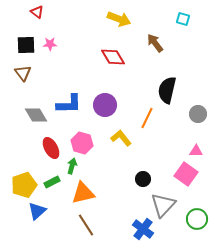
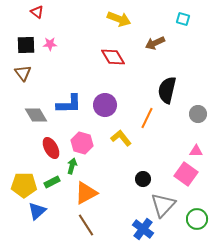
brown arrow: rotated 78 degrees counterclockwise
yellow pentagon: rotated 20 degrees clockwise
orange triangle: moved 3 px right; rotated 15 degrees counterclockwise
